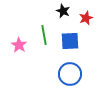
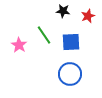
black star: rotated 16 degrees counterclockwise
red star: moved 2 px right, 2 px up
green line: rotated 24 degrees counterclockwise
blue square: moved 1 px right, 1 px down
